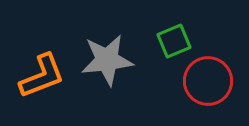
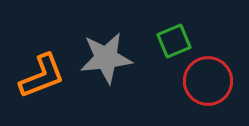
gray star: moved 1 px left, 2 px up
